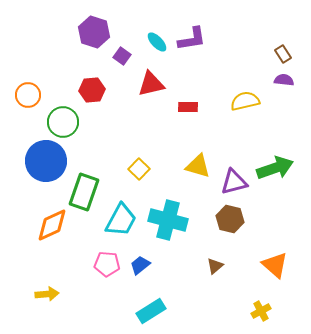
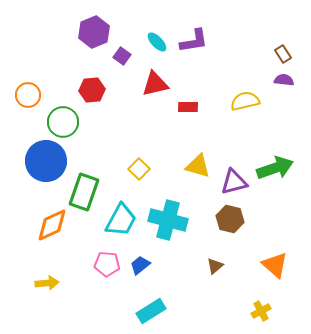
purple hexagon: rotated 20 degrees clockwise
purple L-shape: moved 2 px right, 2 px down
red triangle: moved 4 px right
yellow arrow: moved 11 px up
